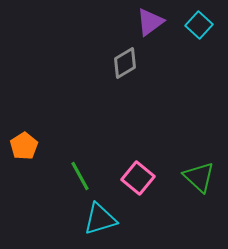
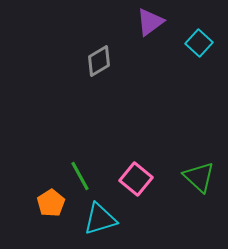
cyan square: moved 18 px down
gray diamond: moved 26 px left, 2 px up
orange pentagon: moved 27 px right, 57 px down
pink square: moved 2 px left, 1 px down
